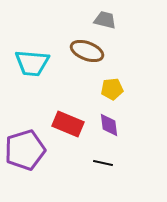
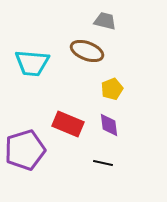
gray trapezoid: moved 1 px down
yellow pentagon: rotated 15 degrees counterclockwise
